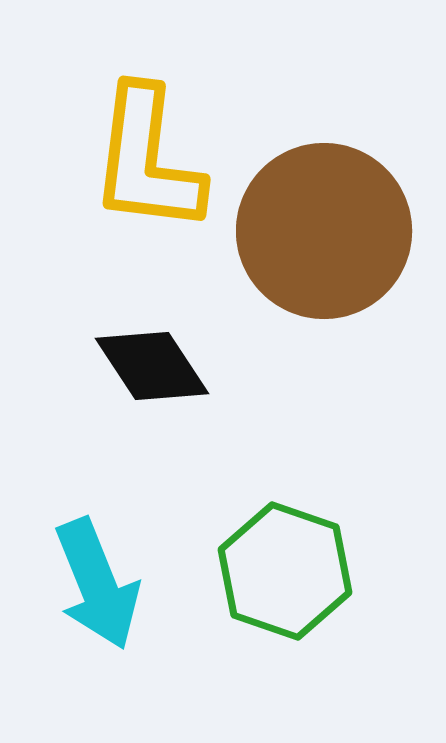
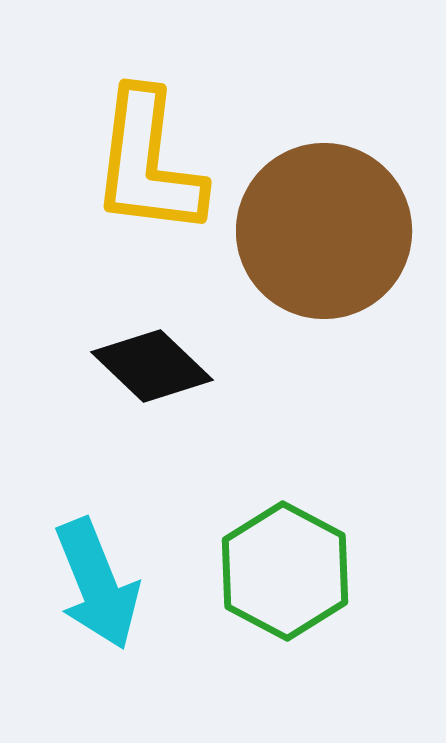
yellow L-shape: moved 1 px right, 3 px down
black diamond: rotated 13 degrees counterclockwise
green hexagon: rotated 9 degrees clockwise
